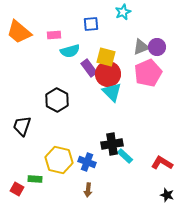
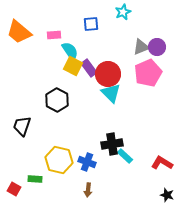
cyan semicircle: rotated 108 degrees counterclockwise
yellow square: moved 33 px left, 9 px down; rotated 12 degrees clockwise
cyan triangle: moved 1 px left, 1 px down
red square: moved 3 px left
